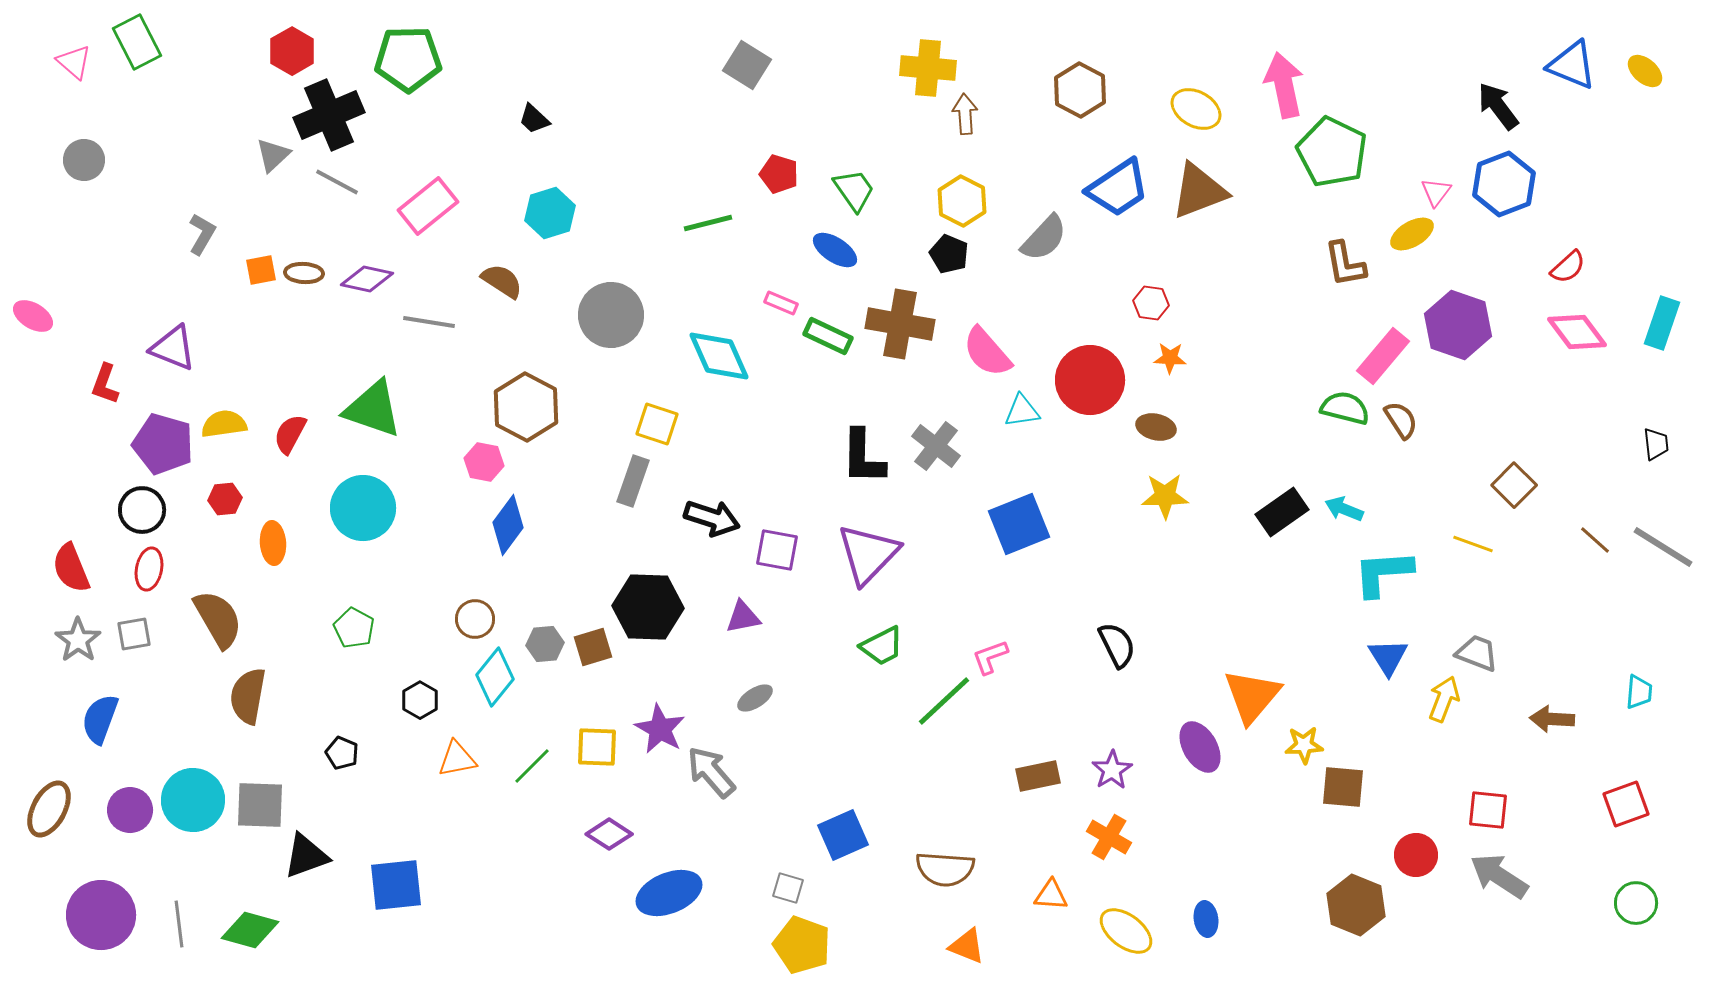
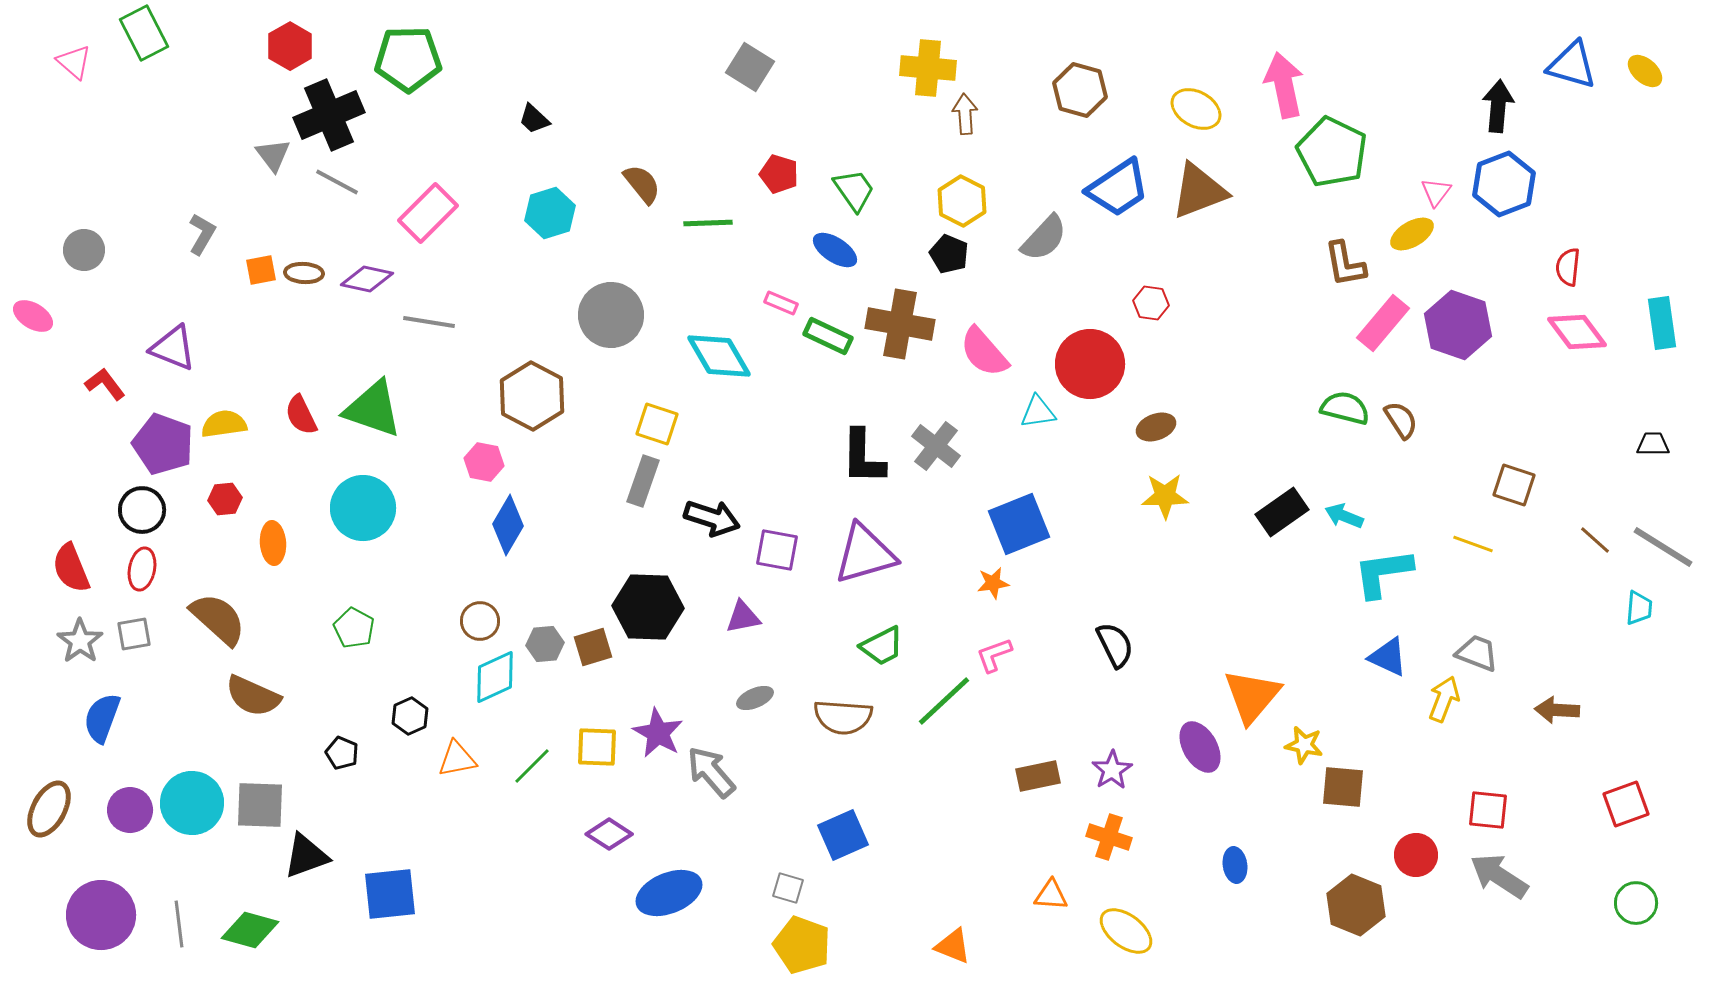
green rectangle at (137, 42): moved 7 px right, 9 px up
red hexagon at (292, 51): moved 2 px left, 5 px up
gray square at (747, 65): moved 3 px right, 2 px down
blue triangle at (1572, 65): rotated 6 degrees counterclockwise
brown hexagon at (1080, 90): rotated 12 degrees counterclockwise
black arrow at (1498, 106): rotated 42 degrees clockwise
gray triangle at (273, 155): rotated 24 degrees counterclockwise
gray circle at (84, 160): moved 90 px down
pink rectangle at (428, 206): moved 7 px down; rotated 6 degrees counterclockwise
green line at (708, 223): rotated 12 degrees clockwise
red semicircle at (1568, 267): rotated 138 degrees clockwise
brown semicircle at (502, 281): moved 140 px right, 97 px up; rotated 18 degrees clockwise
cyan rectangle at (1662, 323): rotated 27 degrees counterclockwise
pink semicircle at (987, 352): moved 3 px left
cyan diamond at (719, 356): rotated 6 degrees counterclockwise
pink rectangle at (1383, 356): moved 33 px up
orange star at (1170, 358): moved 177 px left, 225 px down; rotated 12 degrees counterclockwise
red circle at (1090, 380): moved 16 px up
red L-shape at (105, 384): rotated 123 degrees clockwise
brown hexagon at (526, 407): moved 6 px right, 11 px up
cyan triangle at (1022, 411): moved 16 px right, 1 px down
brown ellipse at (1156, 427): rotated 33 degrees counterclockwise
red semicircle at (290, 434): moved 11 px right, 19 px up; rotated 54 degrees counterclockwise
purple pentagon at (163, 444): rotated 4 degrees clockwise
black trapezoid at (1656, 444): moved 3 px left; rotated 84 degrees counterclockwise
gray rectangle at (633, 481): moved 10 px right
brown square at (1514, 485): rotated 27 degrees counterclockwise
cyan arrow at (1344, 509): moved 7 px down
blue diamond at (508, 525): rotated 6 degrees counterclockwise
purple triangle at (868, 554): moved 3 px left; rotated 30 degrees clockwise
red ellipse at (149, 569): moved 7 px left
cyan L-shape at (1383, 573): rotated 4 degrees counterclockwise
brown semicircle at (218, 619): rotated 18 degrees counterclockwise
brown circle at (475, 619): moved 5 px right, 2 px down
gray star at (78, 640): moved 2 px right, 1 px down
black semicircle at (1117, 645): moved 2 px left
pink L-shape at (990, 657): moved 4 px right, 2 px up
blue triangle at (1388, 657): rotated 33 degrees counterclockwise
cyan diamond at (495, 677): rotated 26 degrees clockwise
cyan trapezoid at (1639, 692): moved 84 px up
brown semicircle at (248, 696): moved 5 px right; rotated 76 degrees counterclockwise
gray ellipse at (755, 698): rotated 9 degrees clockwise
black hexagon at (420, 700): moved 10 px left, 16 px down; rotated 6 degrees clockwise
blue semicircle at (100, 719): moved 2 px right, 1 px up
brown arrow at (1552, 719): moved 5 px right, 9 px up
purple star at (660, 729): moved 2 px left, 4 px down
yellow star at (1304, 745): rotated 15 degrees clockwise
cyan circle at (193, 800): moved 1 px left, 3 px down
orange cross at (1109, 837): rotated 12 degrees counterclockwise
brown semicircle at (945, 869): moved 102 px left, 152 px up
blue square at (396, 885): moved 6 px left, 9 px down
blue ellipse at (1206, 919): moved 29 px right, 54 px up
orange triangle at (967, 946): moved 14 px left
